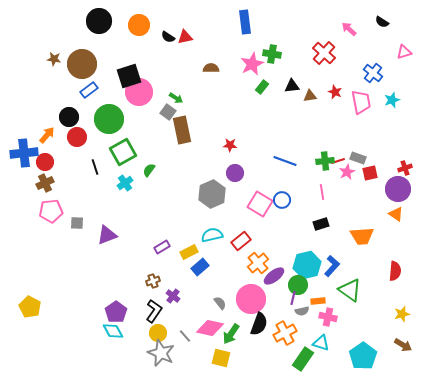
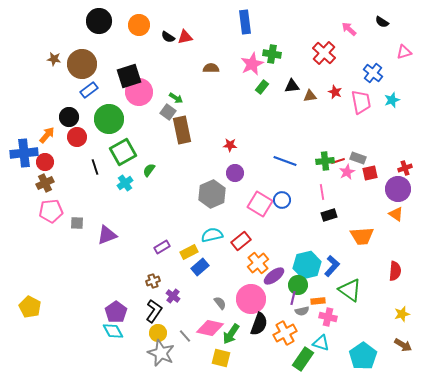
black rectangle at (321, 224): moved 8 px right, 9 px up
